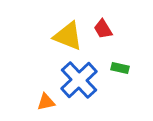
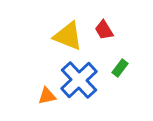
red trapezoid: moved 1 px right, 1 px down
green rectangle: rotated 66 degrees counterclockwise
orange triangle: moved 1 px right, 6 px up
